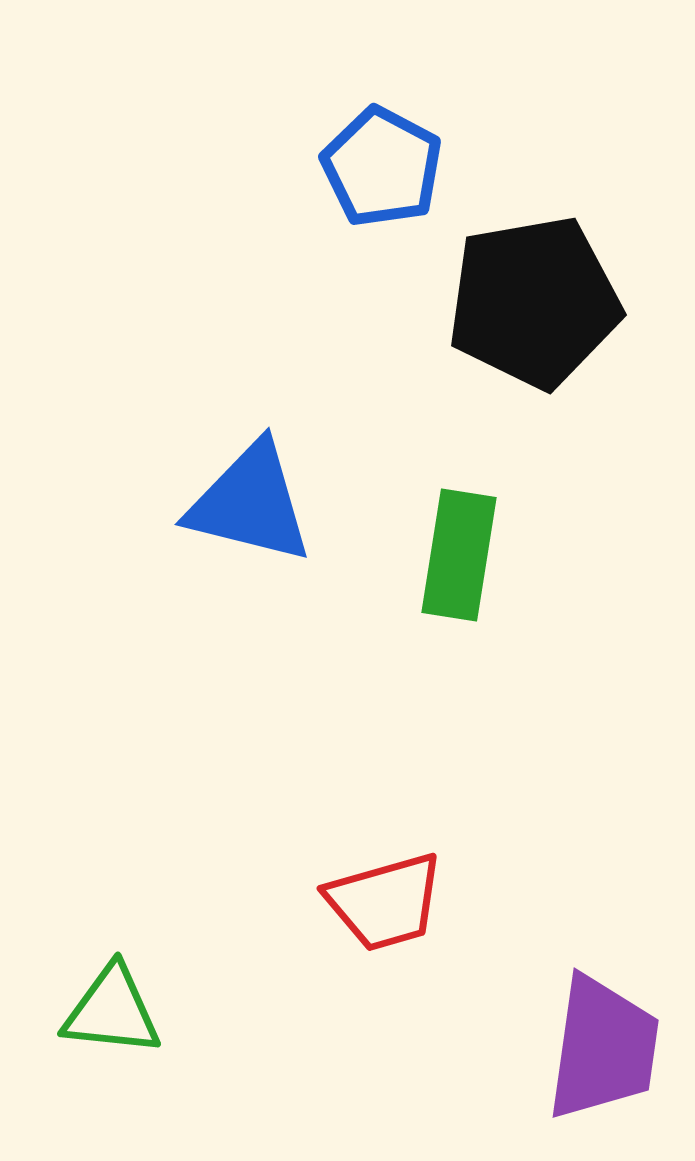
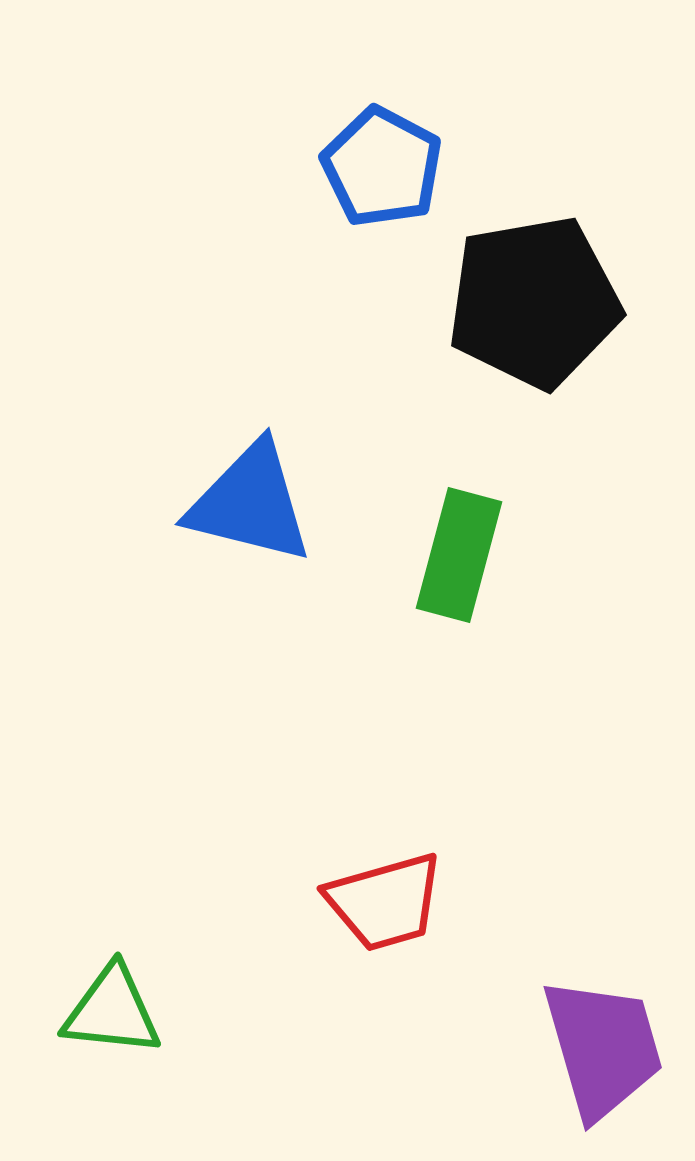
green rectangle: rotated 6 degrees clockwise
purple trapezoid: rotated 24 degrees counterclockwise
